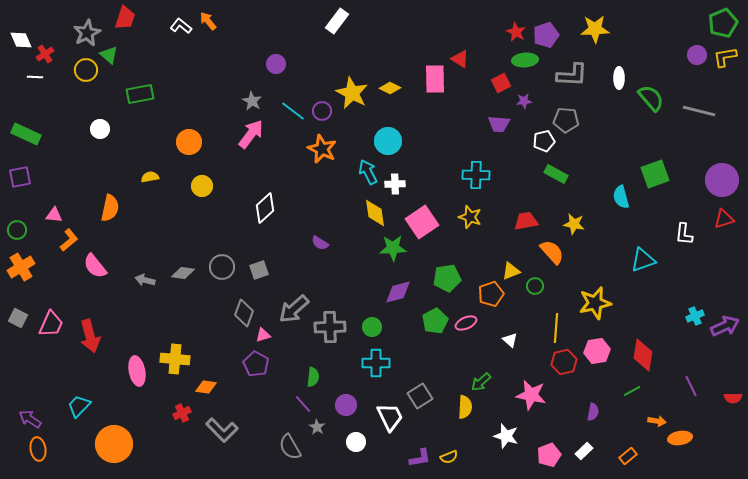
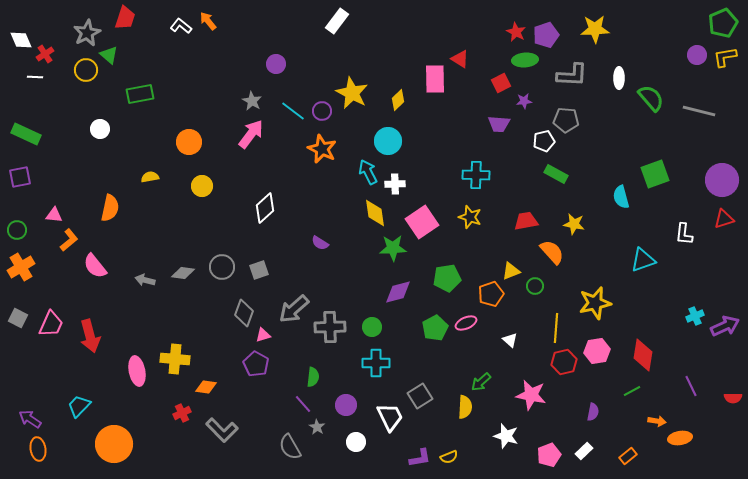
yellow diamond at (390, 88): moved 8 px right, 12 px down; rotated 70 degrees counterclockwise
green pentagon at (435, 321): moved 7 px down
